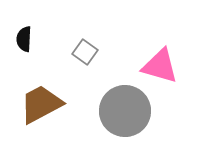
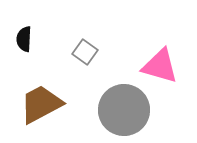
gray circle: moved 1 px left, 1 px up
